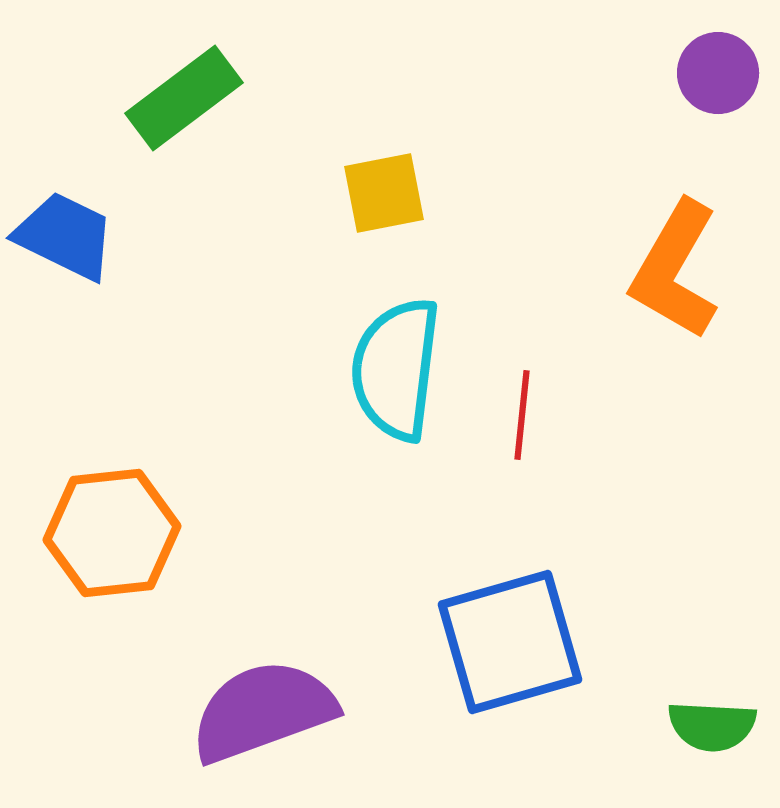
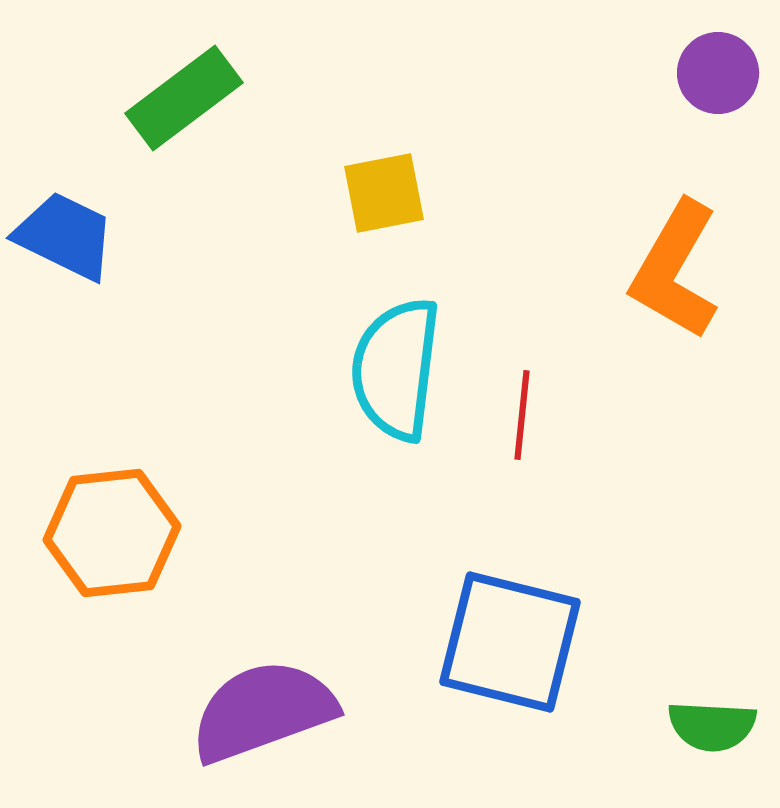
blue square: rotated 30 degrees clockwise
